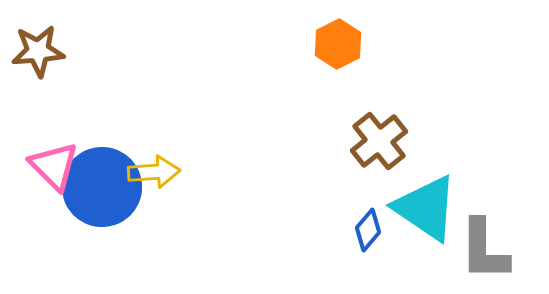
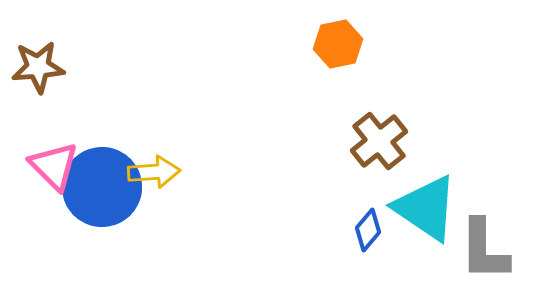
orange hexagon: rotated 15 degrees clockwise
brown star: moved 16 px down
